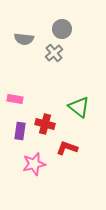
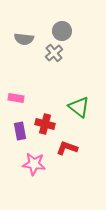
gray circle: moved 2 px down
pink rectangle: moved 1 px right, 1 px up
purple rectangle: rotated 18 degrees counterclockwise
pink star: rotated 20 degrees clockwise
